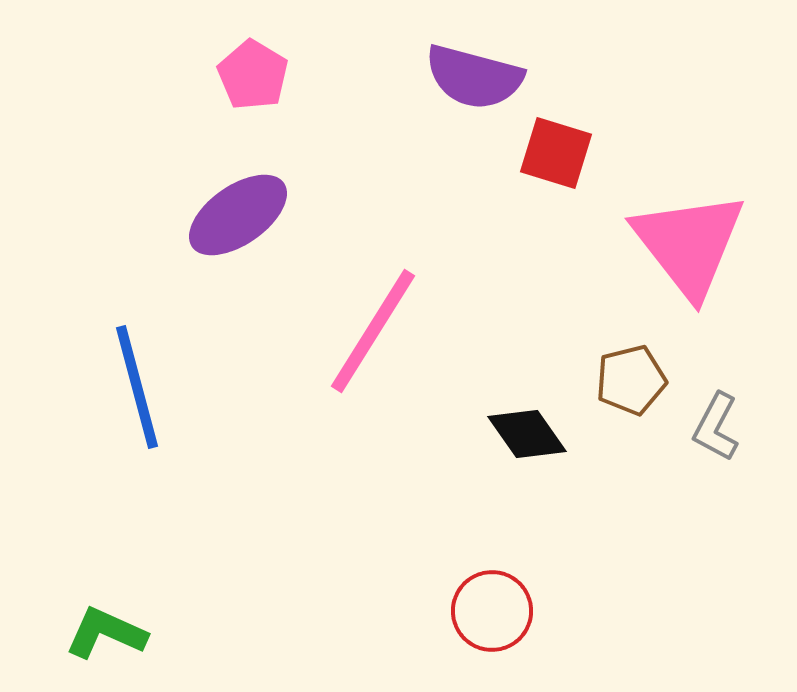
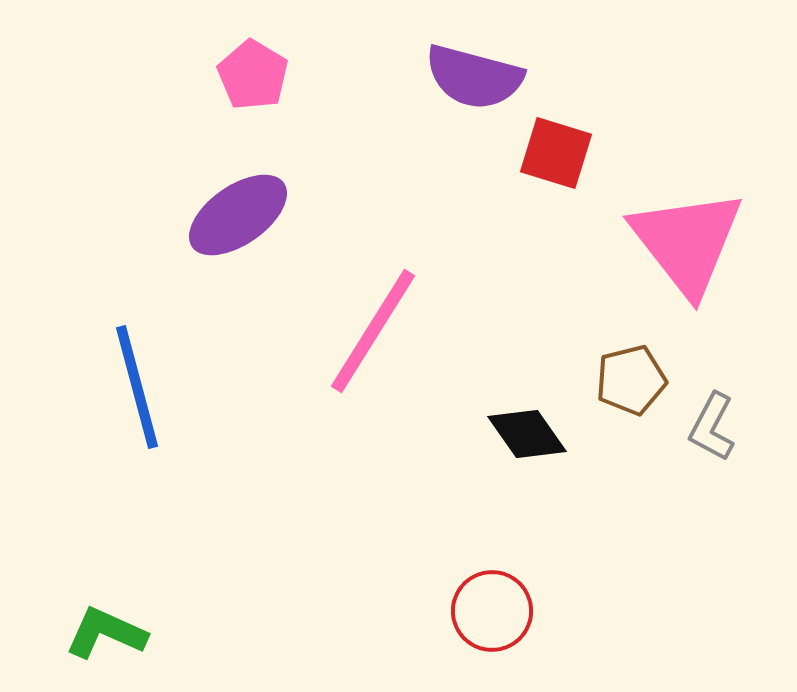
pink triangle: moved 2 px left, 2 px up
gray L-shape: moved 4 px left
